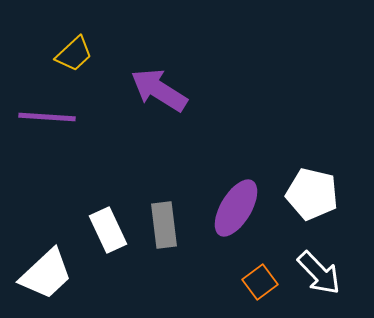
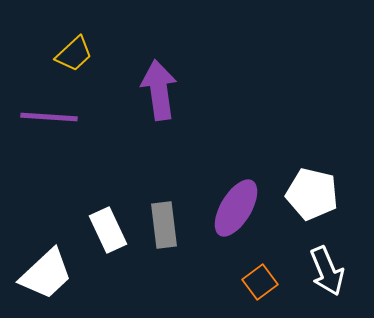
purple arrow: rotated 50 degrees clockwise
purple line: moved 2 px right
white arrow: moved 8 px right, 2 px up; rotated 21 degrees clockwise
